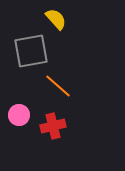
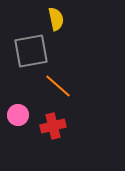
yellow semicircle: rotated 30 degrees clockwise
pink circle: moved 1 px left
